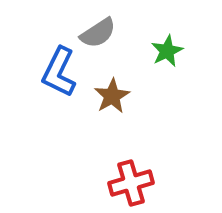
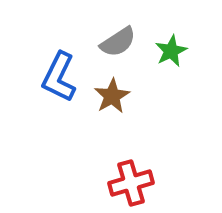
gray semicircle: moved 20 px right, 9 px down
green star: moved 4 px right
blue L-shape: moved 5 px down
